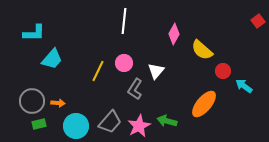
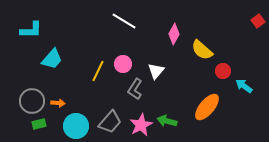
white line: rotated 65 degrees counterclockwise
cyan L-shape: moved 3 px left, 3 px up
pink circle: moved 1 px left, 1 px down
orange ellipse: moved 3 px right, 3 px down
pink star: moved 2 px right, 1 px up
